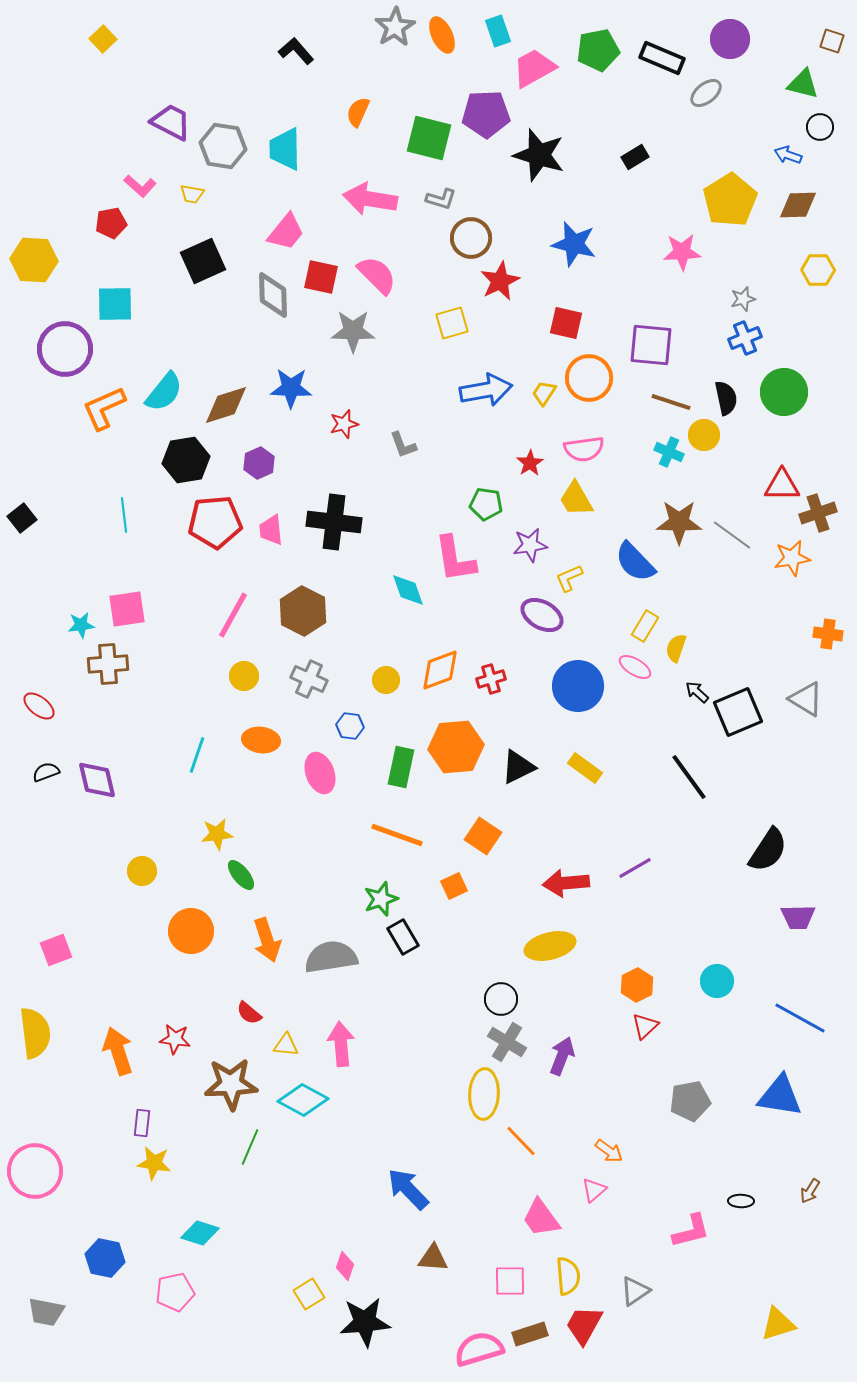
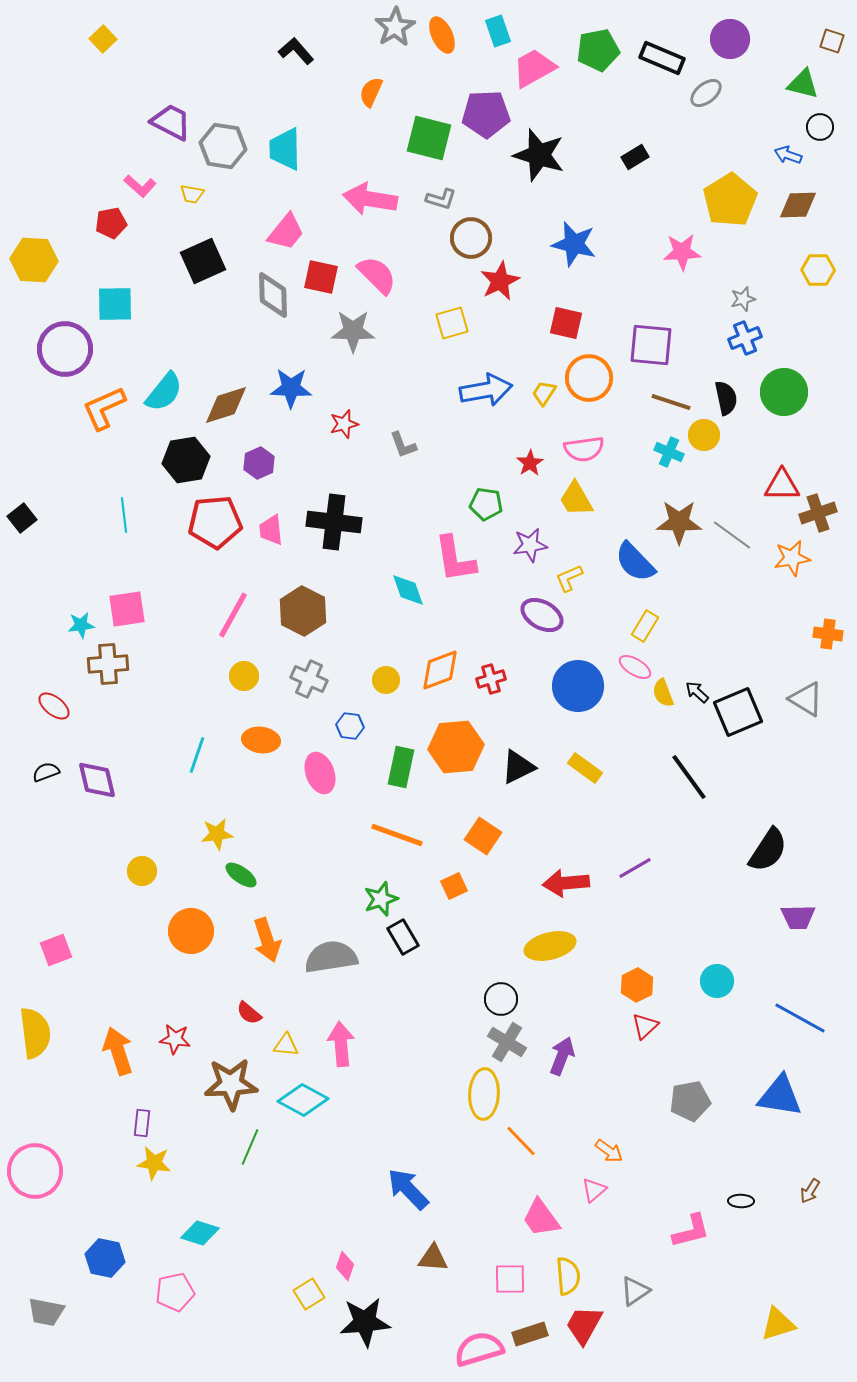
orange semicircle at (358, 112): moved 13 px right, 20 px up
yellow semicircle at (676, 648): moved 13 px left, 45 px down; rotated 40 degrees counterclockwise
red ellipse at (39, 706): moved 15 px right
green ellipse at (241, 875): rotated 16 degrees counterclockwise
pink square at (510, 1281): moved 2 px up
